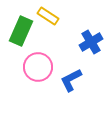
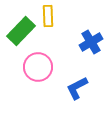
yellow rectangle: rotated 55 degrees clockwise
green rectangle: rotated 20 degrees clockwise
blue L-shape: moved 6 px right, 8 px down
